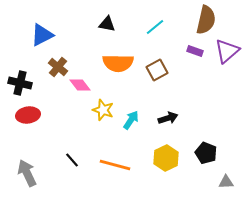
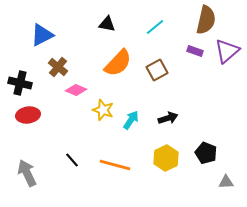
orange semicircle: rotated 48 degrees counterclockwise
pink diamond: moved 4 px left, 5 px down; rotated 30 degrees counterclockwise
